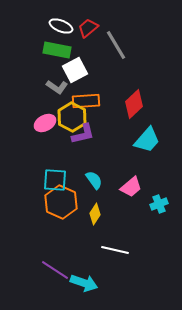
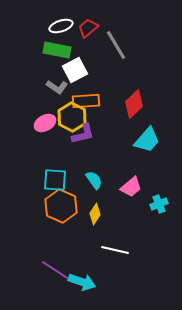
white ellipse: rotated 40 degrees counterclockwise
orange hexagon: moved 4 px down
cyan arrow: moved 2 px left, 1 px up
